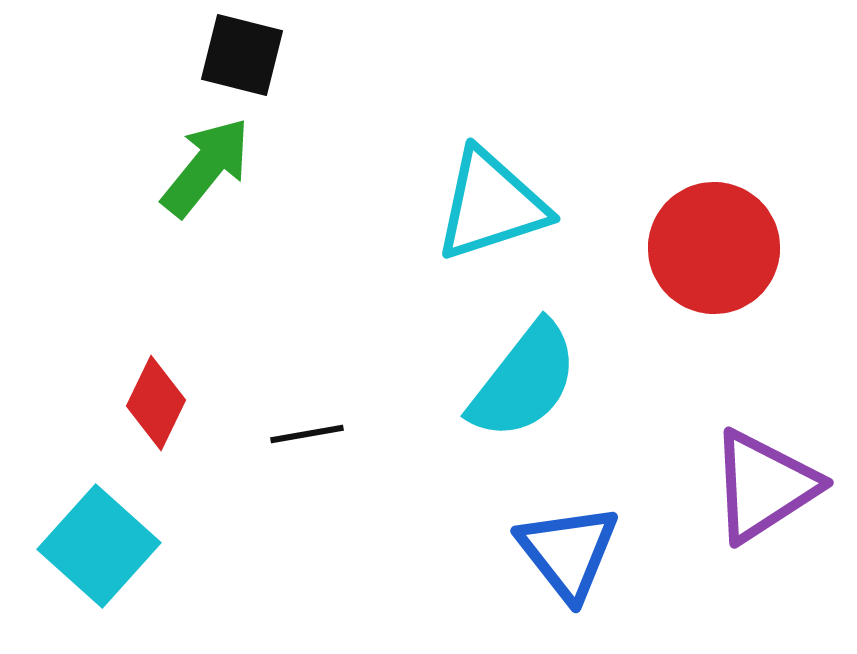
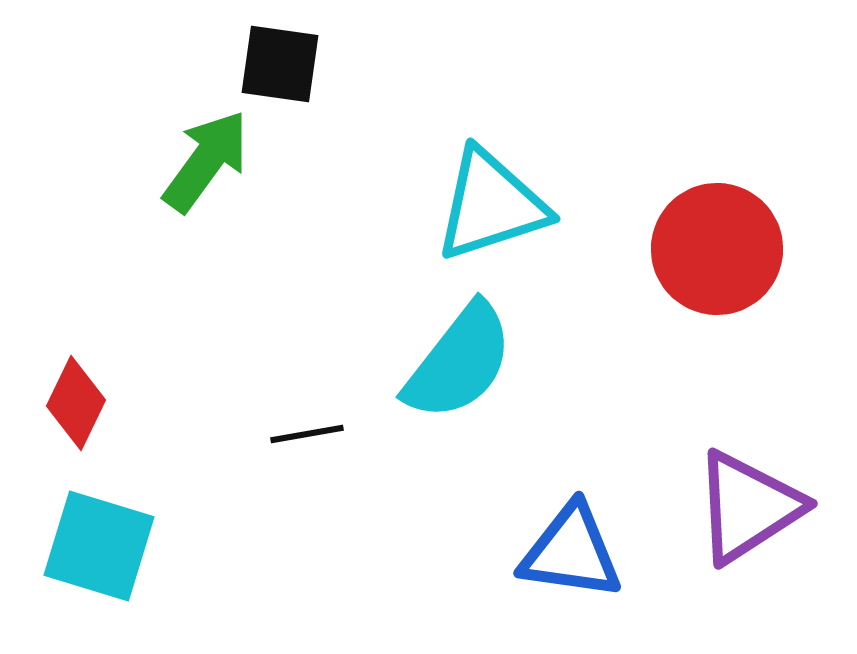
black square: moved 38 px right, 9 px down; rotated 6 degrees counterclockwise
green arrow: moved 6 px up; rotated 3 degrees counterclockwise
red circle: moved 3 px right, 1 px down
cyan semicircle: moved 65 px left, 19 px up
red diamond: moved 80 px left
purple triangle: moved 16 px left, 21 px down
cyan square: rotated 25 degrees counterclockwise
blue triangle: moved 3 px right; rotated 44 degrees counterclockwise
